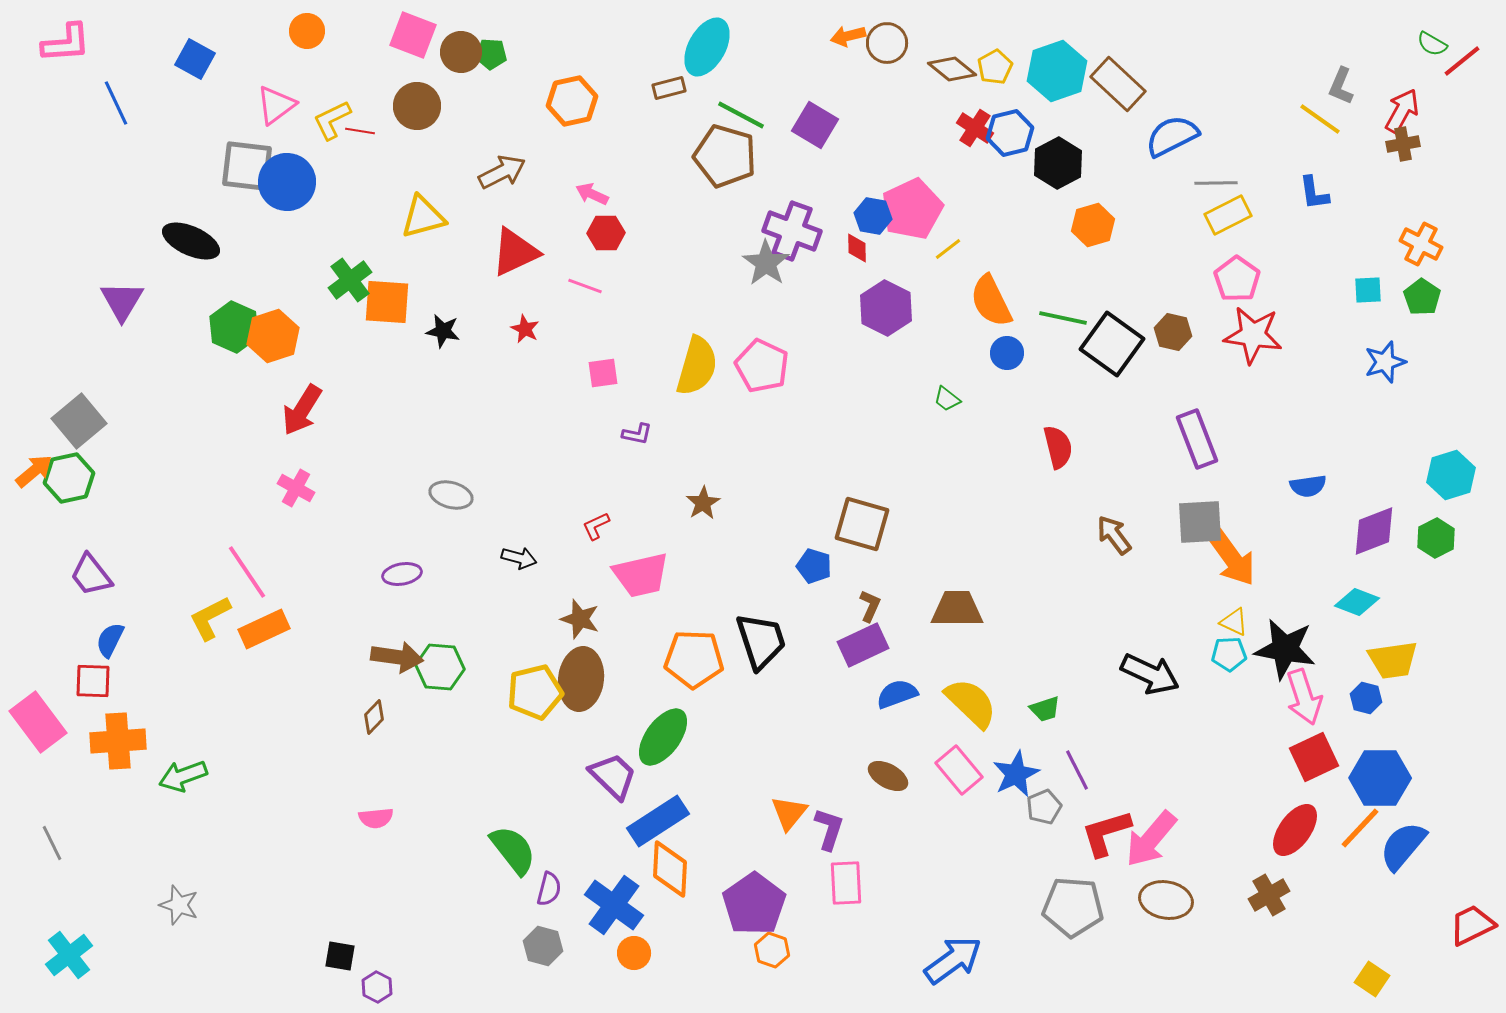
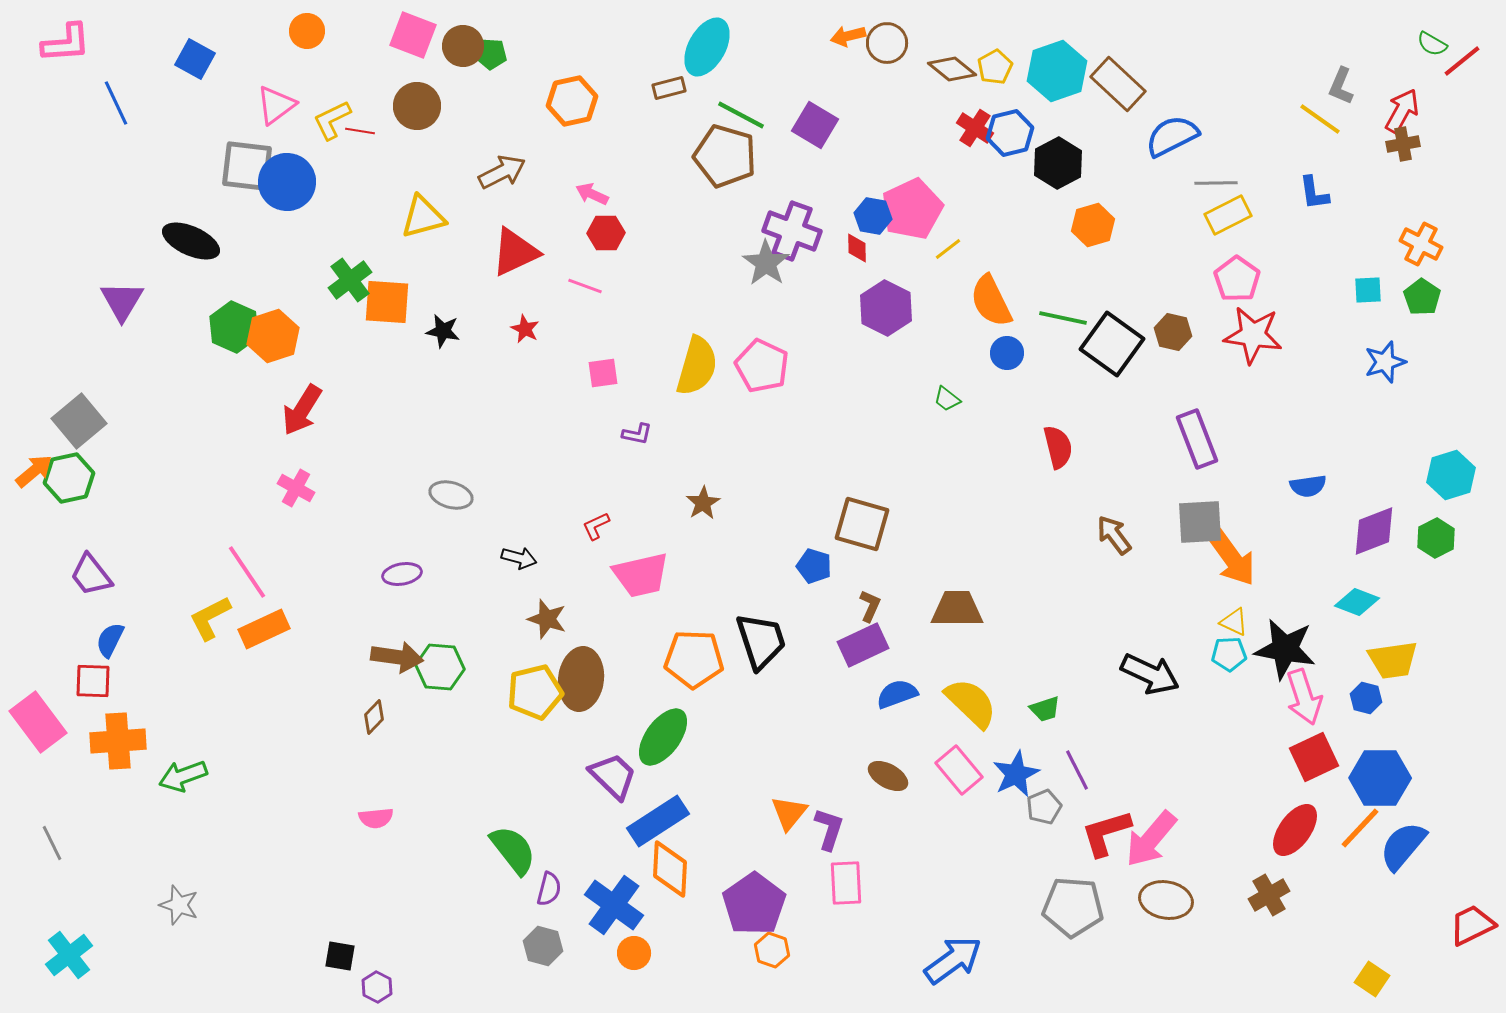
brown circle at (461, 52): moved 2 px right, 6 px up
brown star at (580, 619): moved 33 px left
